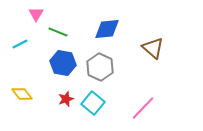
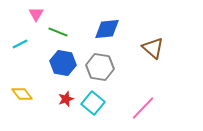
gray hexagon: rotated 16 degrees counterclockwise
